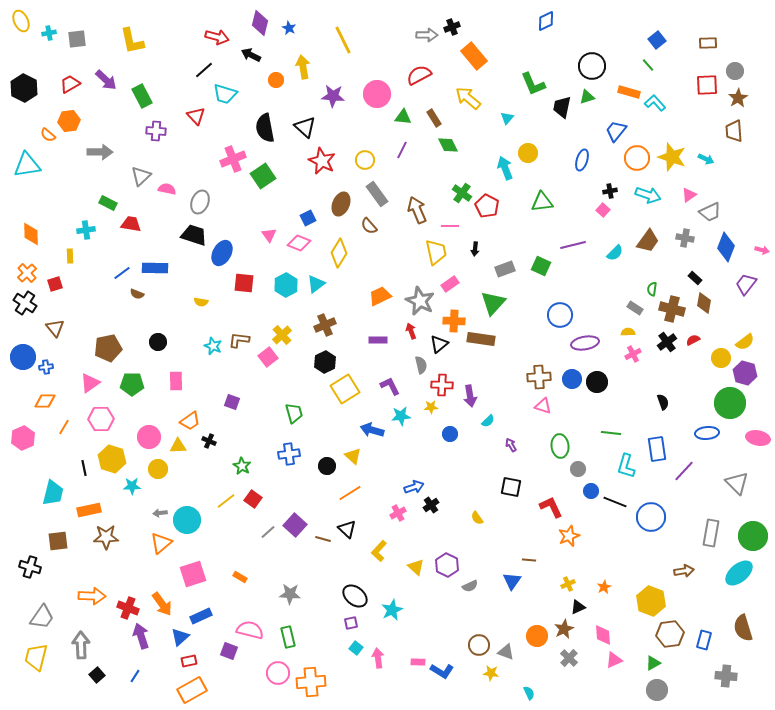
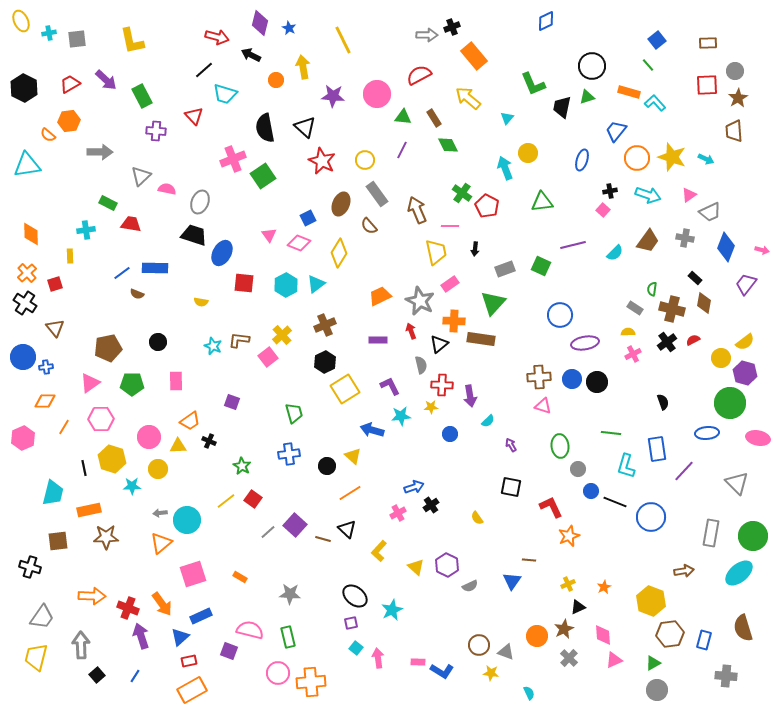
red triangle at (196, 116): moved 2 px left
